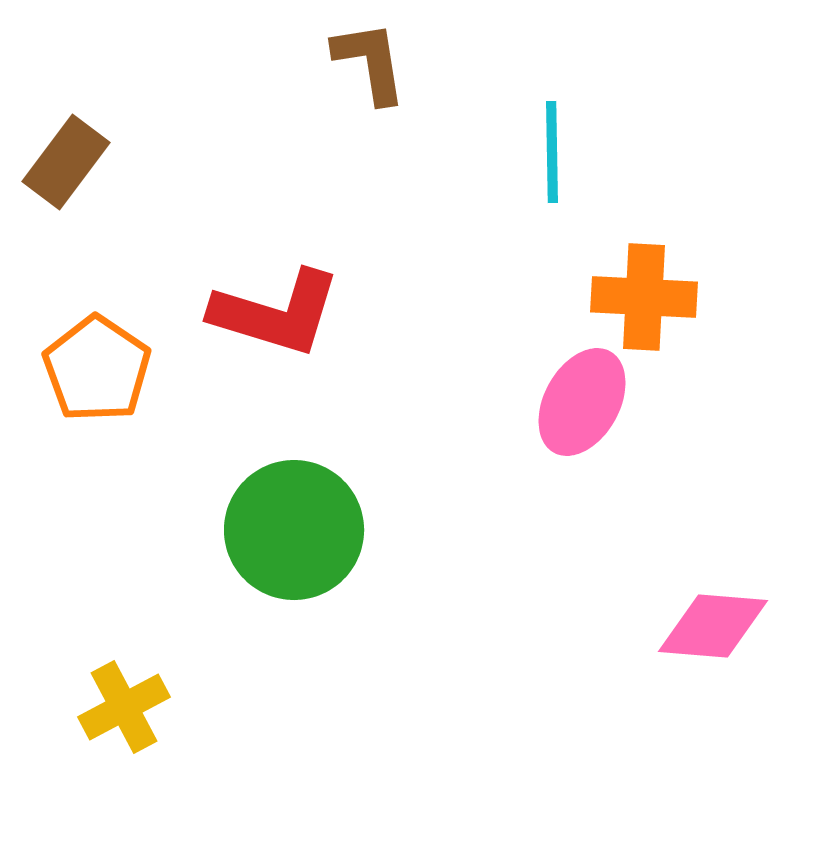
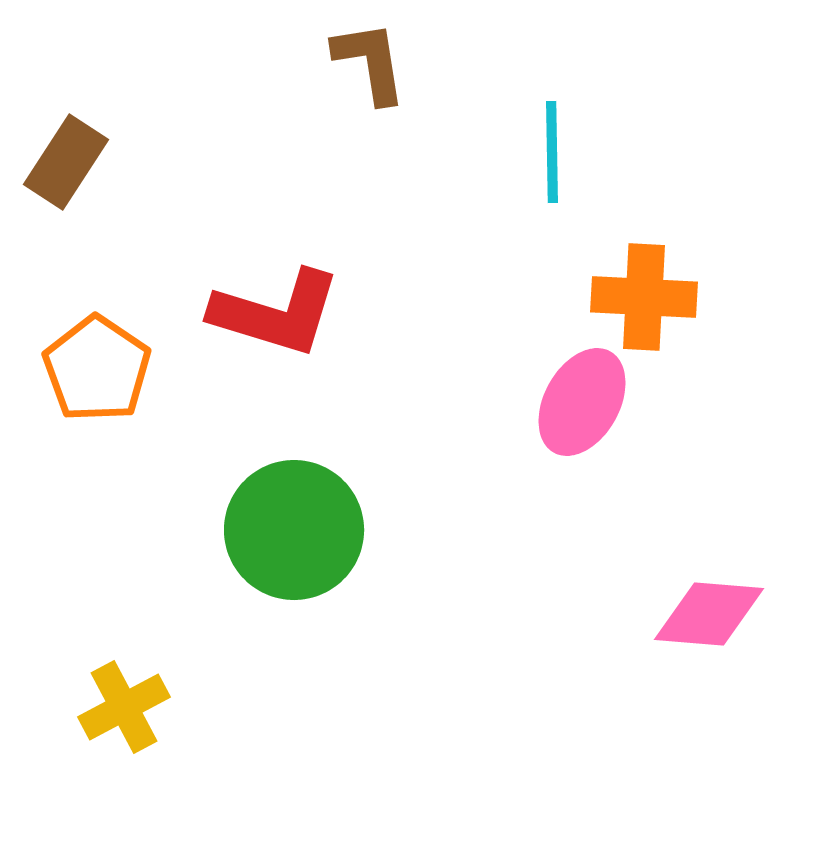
brown rectangle: rotated 4 degrees counterclockwise
pink diamond: moved 4 px left, 12 px up
